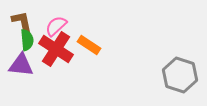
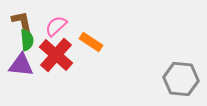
orange rectangle: moved 2 px right, 3 px up
red cross: moved 6 px down; rotated 8 degrees clockwise
gray hexagon: moved 1 px right, 4 px down; rotated 12 degrees counterclockwise
